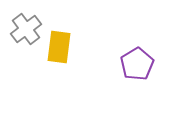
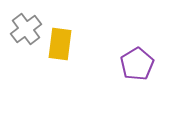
yellow rectangle: moved 1 px right, 3 px up
